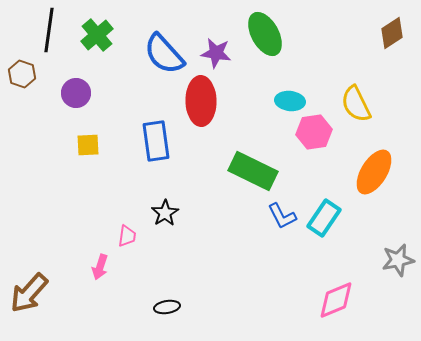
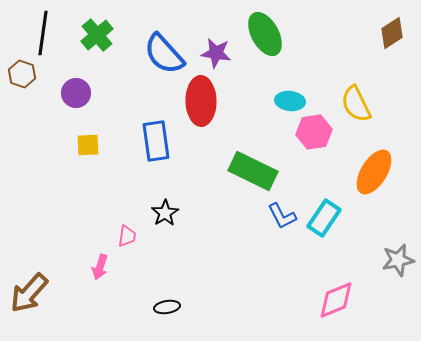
black line: moved 6 px left, 3 px down
